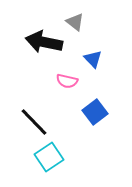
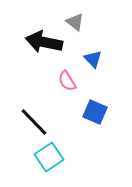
pink semicircle: rotated 45 degrees clockwise
blue square: rotated 30 degrees counterclockwise
